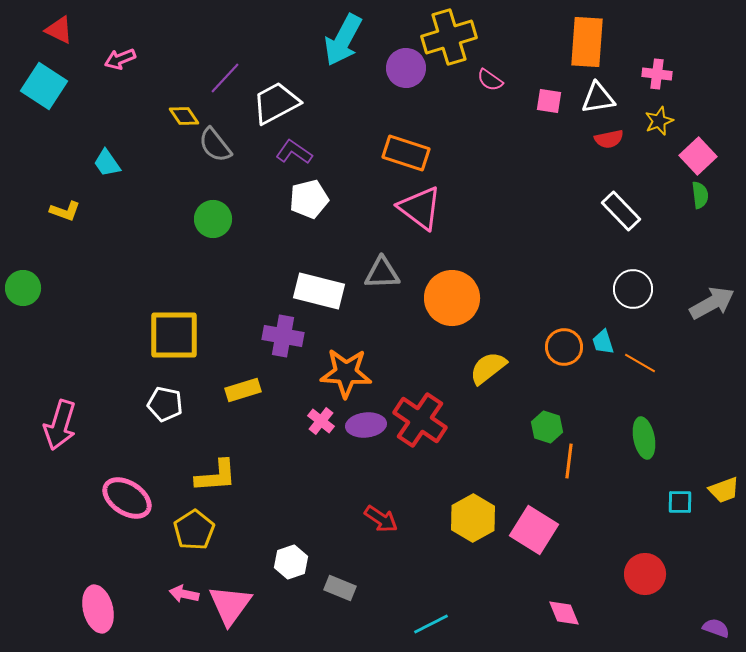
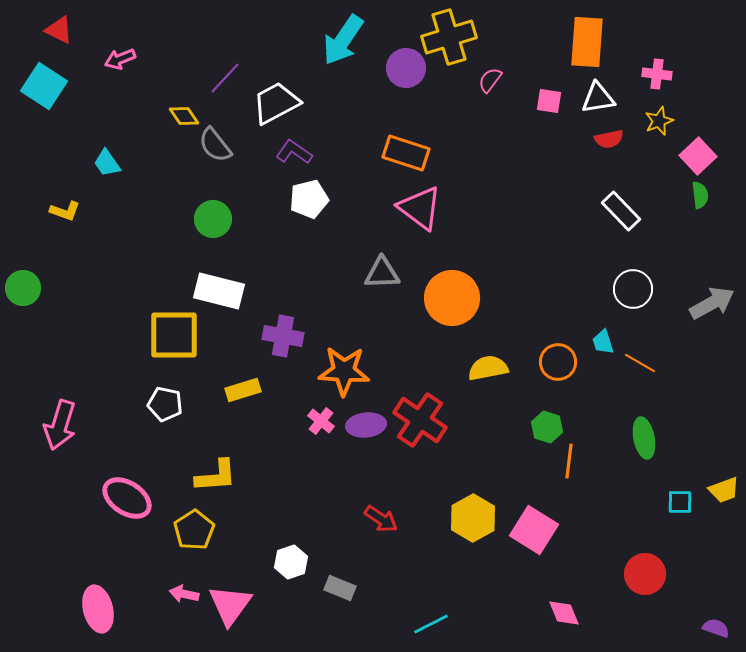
cyan arrow at (343, 40): rotated 6 degrees clockwise
pink semicircle at (490, 80): rotated 92 degrees clockwise
white rectangle at (319, 291): moved 100 px left
orange circle at (564, 347): moved 6 px left, 15 px down
yellow semicircle at (488, 368): rotated 27 degrees clockwise
orange star at (346, 373): moved 2 px left, 2 px up
